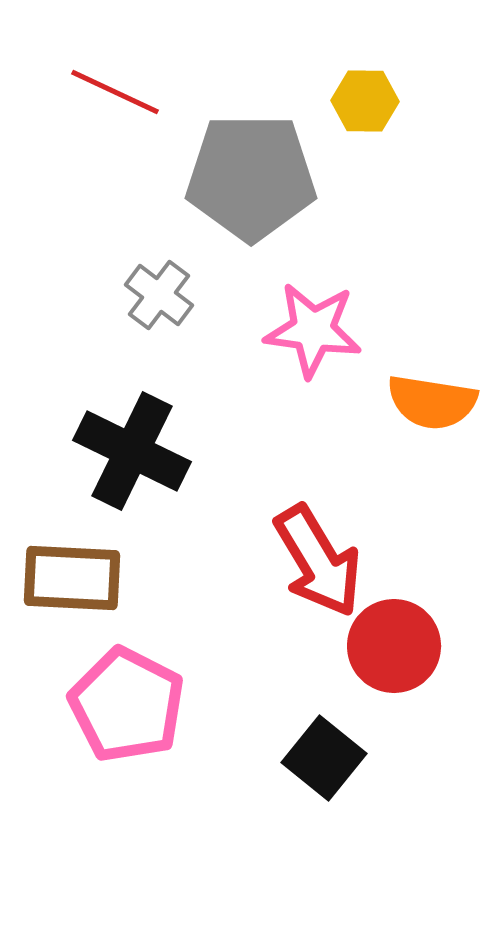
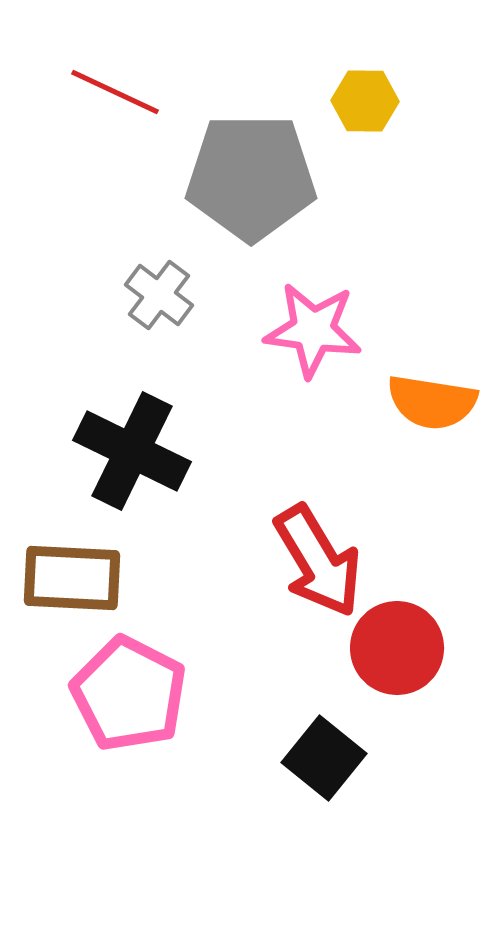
red circle: moved 3 px right, 2 px down
pink pentagon: moved 2 px right, 11 px up
